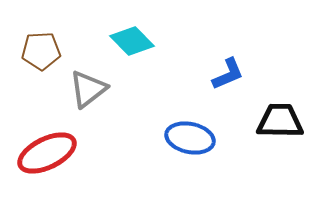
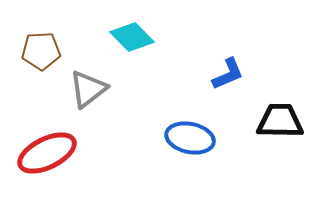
cyan diamond: moved 4 px up
